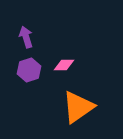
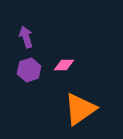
orange triangle: moved 2 px right, 2 px down
